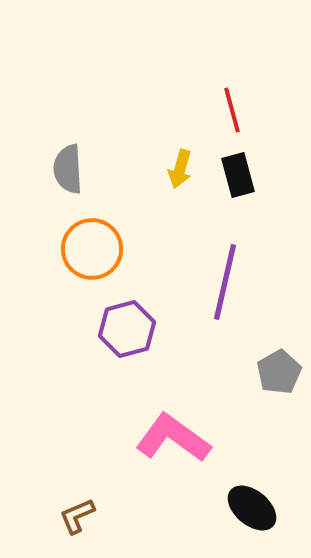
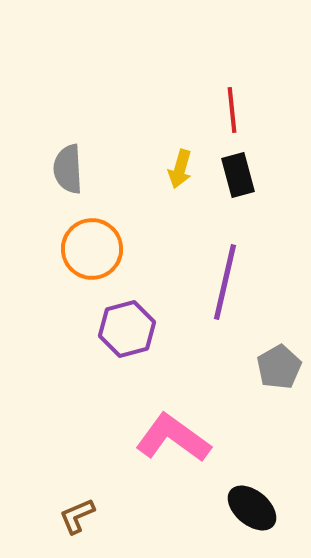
red line: rotated 9 degrees clockwise
gray pentagon: moved 5 px up
